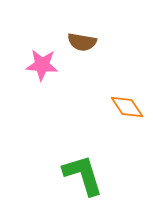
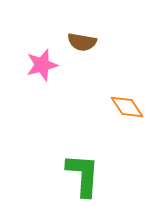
pink star: rotated 20 degrees counterclockwise
green L-shape: rotated 21 degrees clockwise
